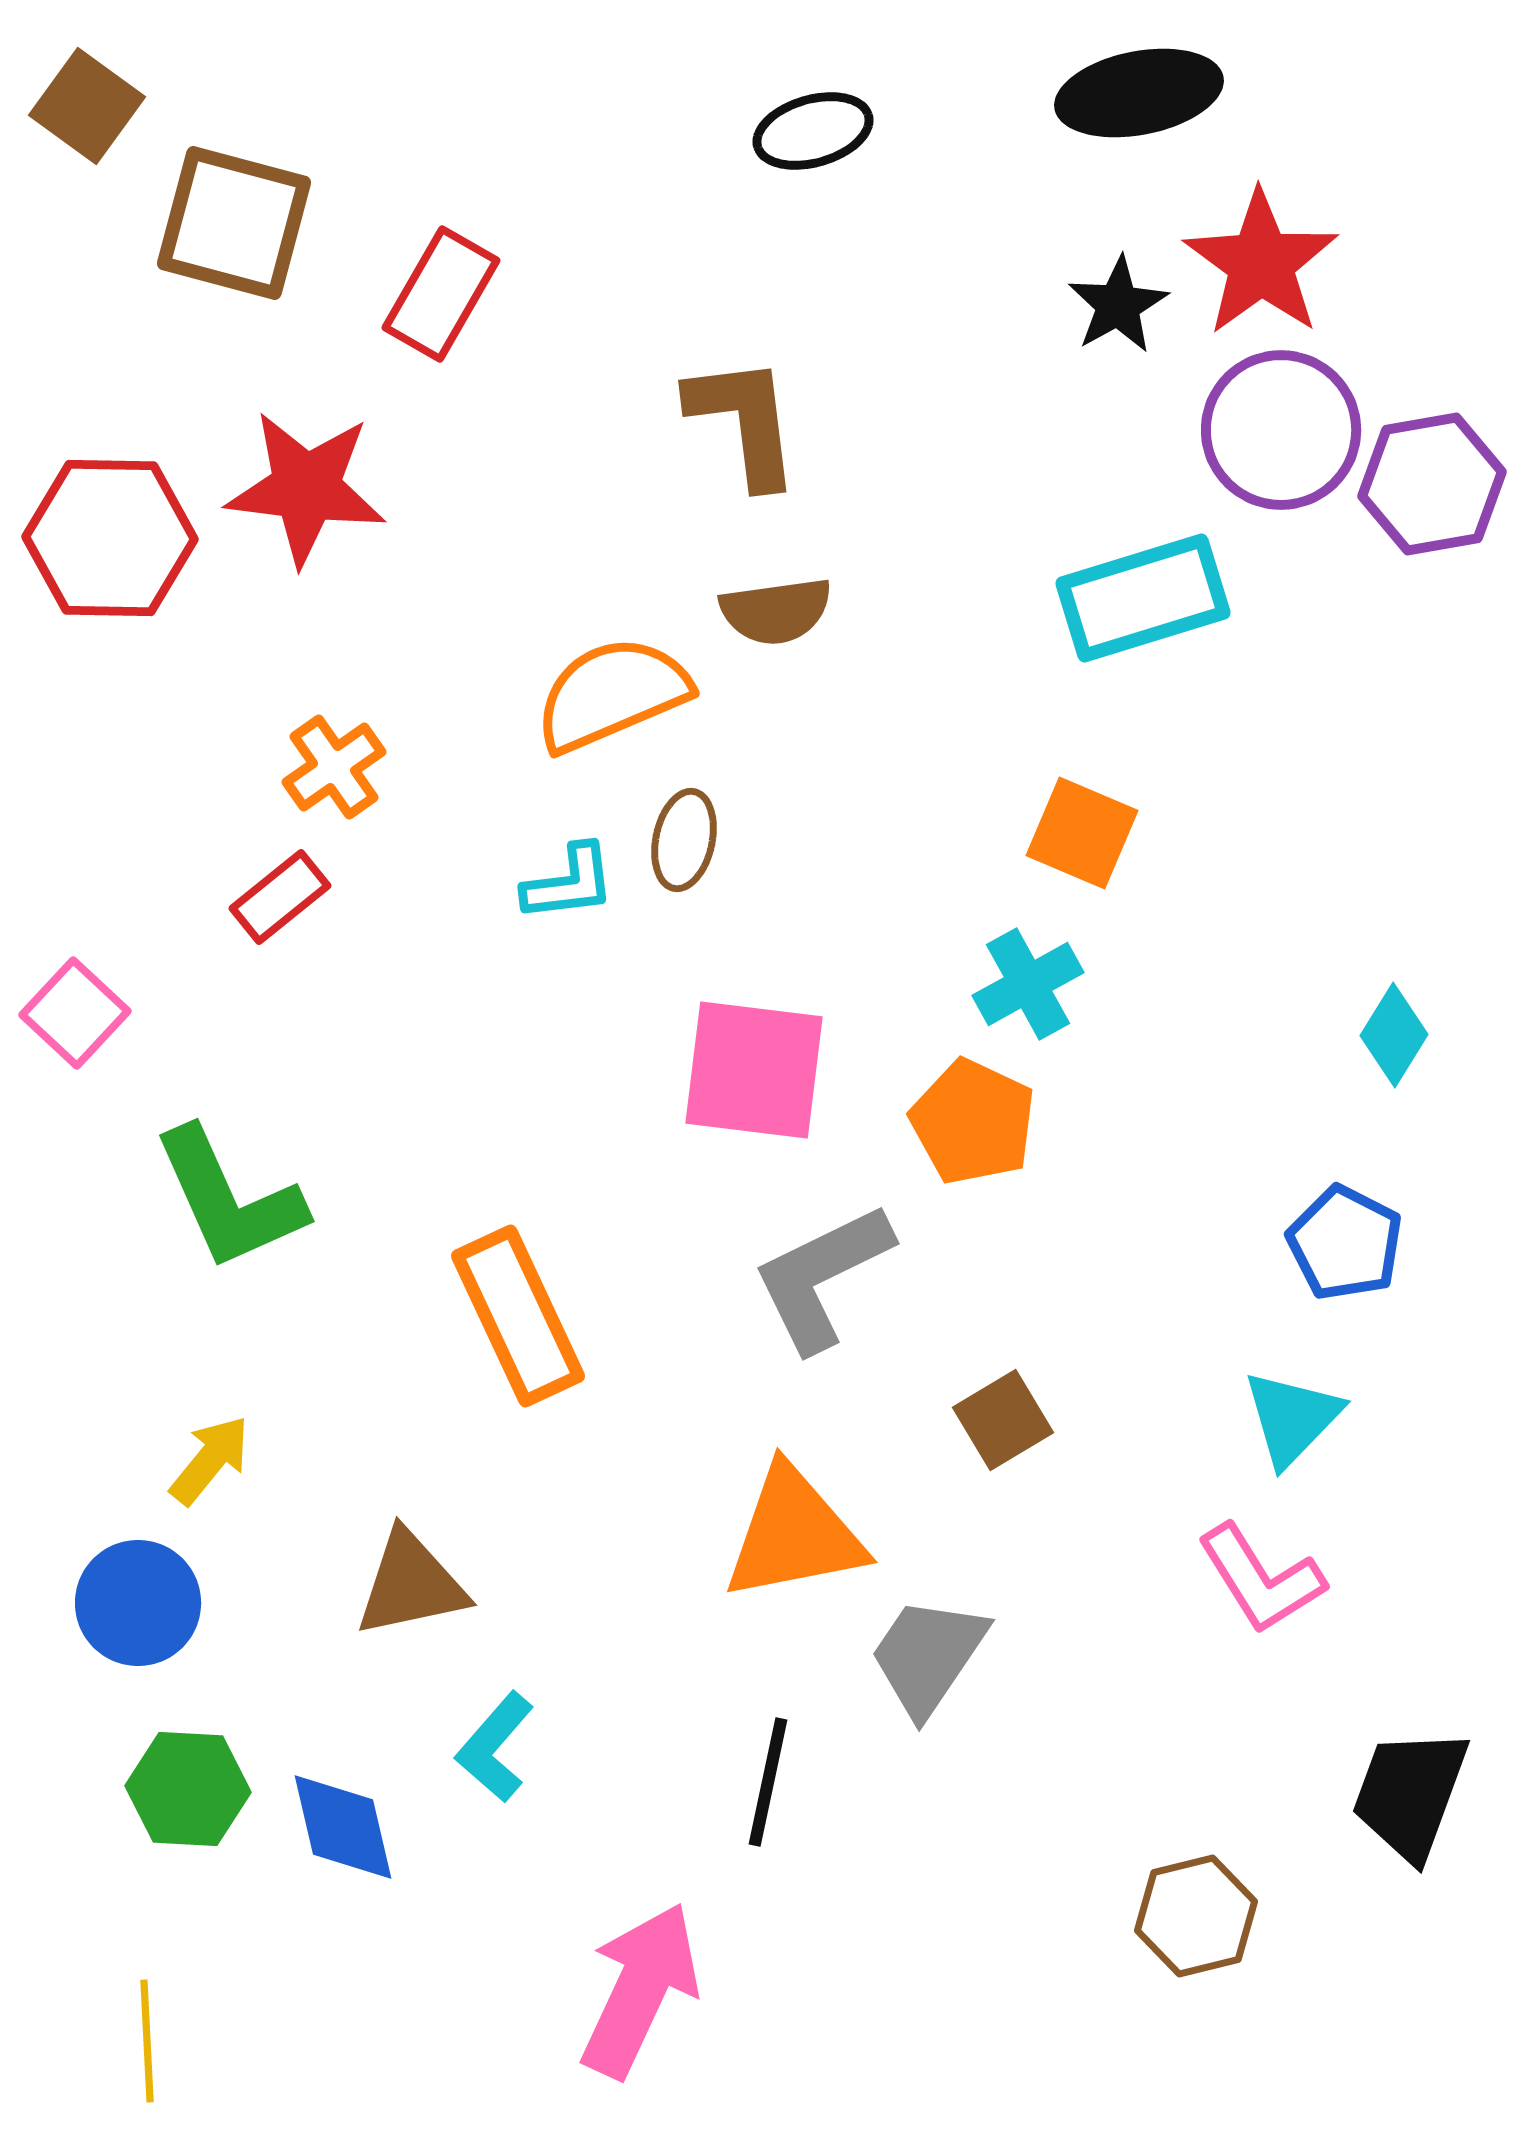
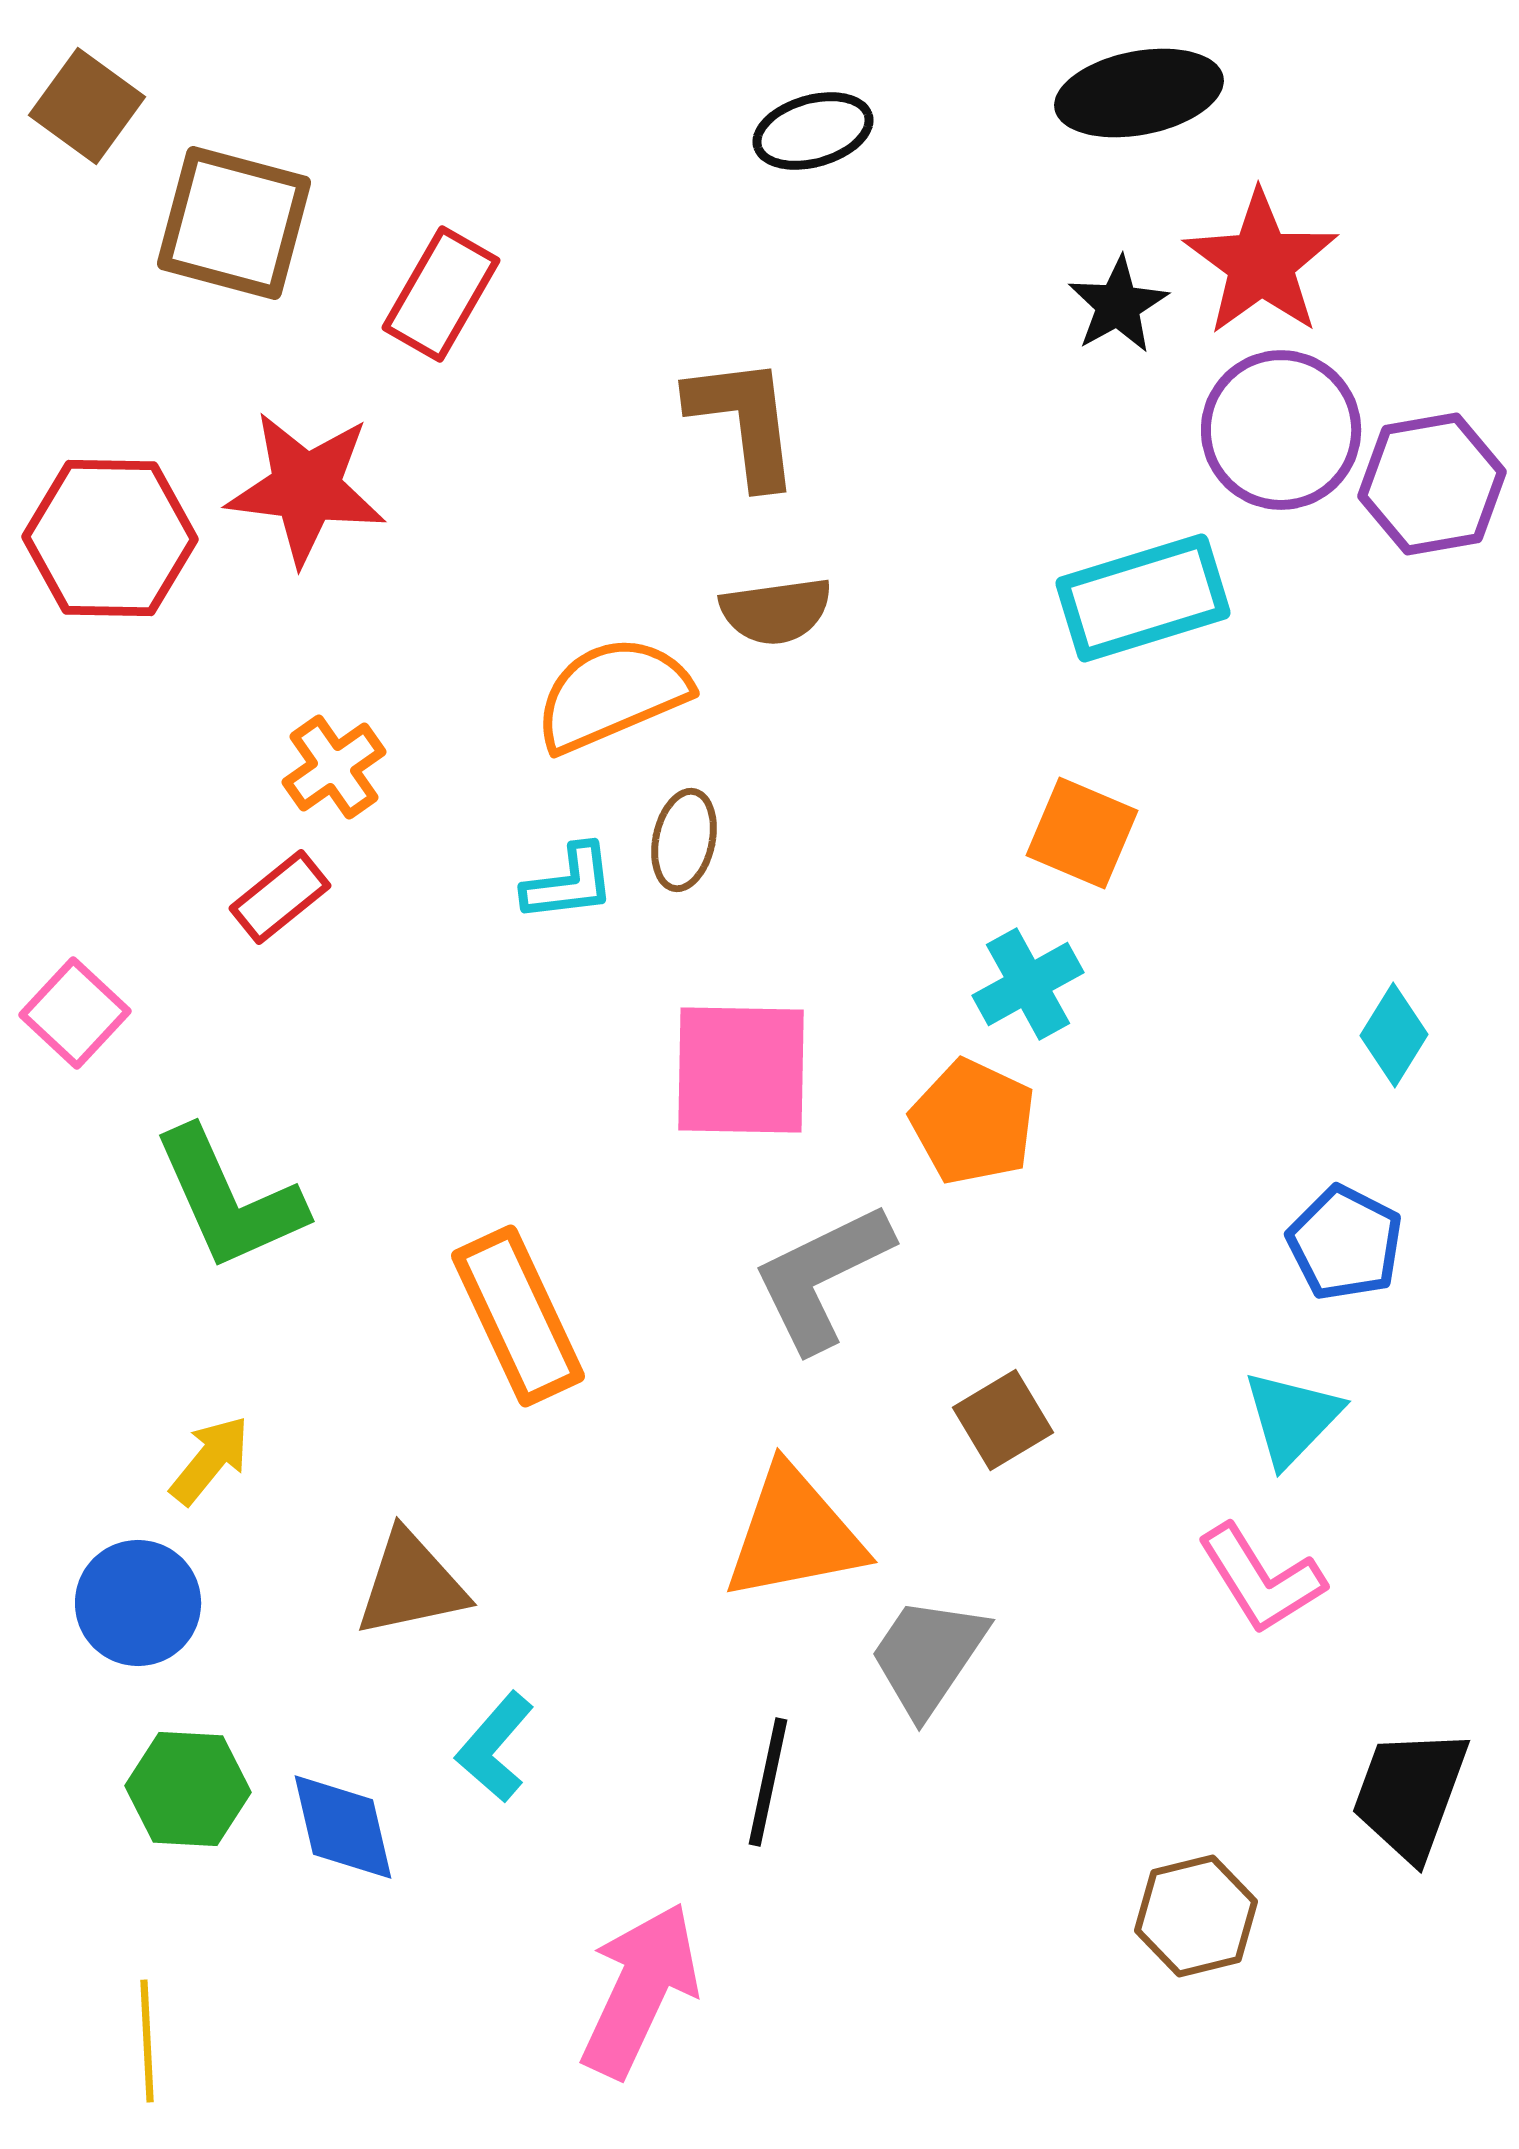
pink square at (754, 1070): moved 13 px left; rotated 6 degrees counterclockwise
